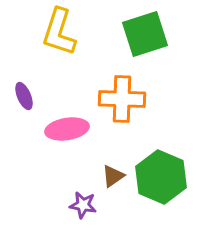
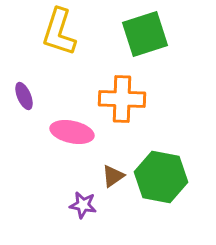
pink ellipse: moved 5 px right, 3 px down; rotated 21 degrees clockwise
green hexagon: rotated 12 degrees counterclockwise
